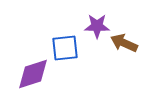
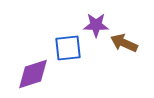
purple star: moved 1 px left, 1 px up
blue square: moved 3 px right
